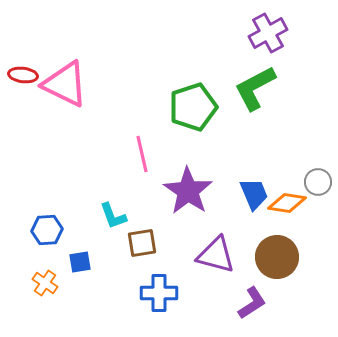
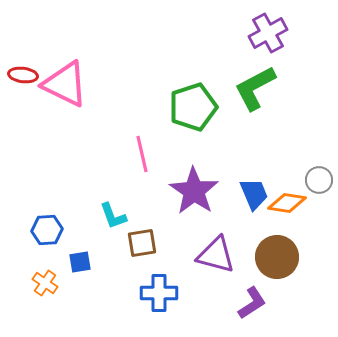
gray circle: moved 1 px right, 2 px up
purple star: moved 6 px right
